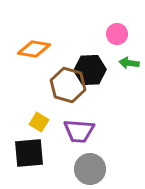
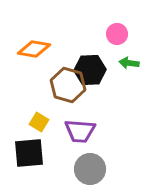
purple trapezoid: moved 1 px right
